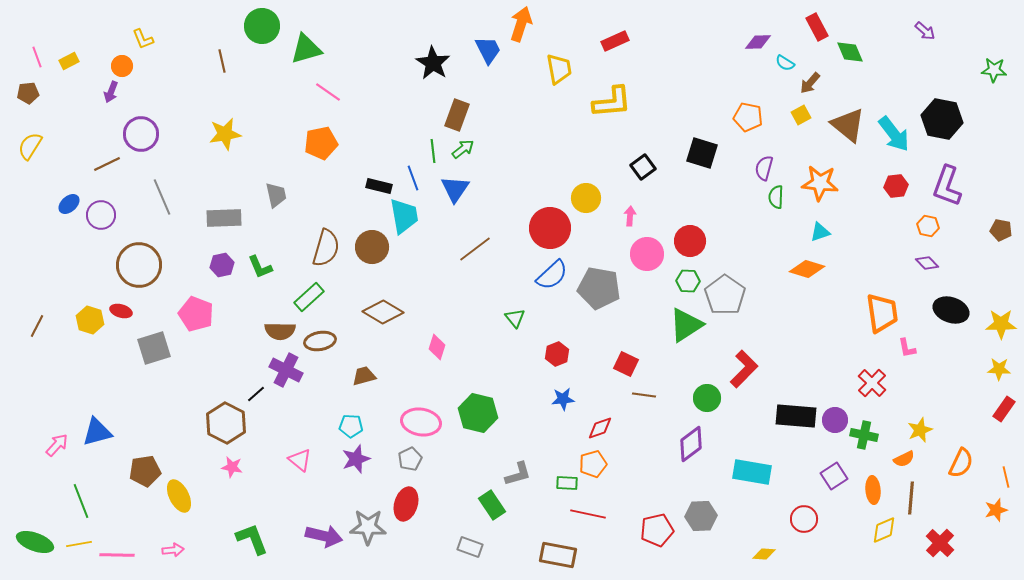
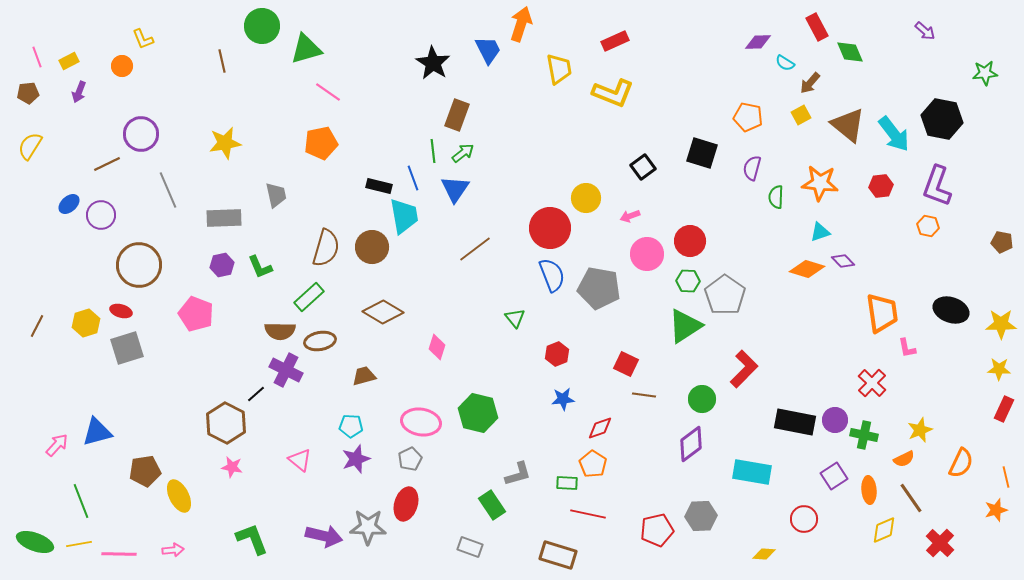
green star at (994, 70): moved 9 px left, 3 px down; rotated 10 degrees counterclockwise
purple arrow at (111, 92): moved 32 px left
yellow L-shape at (612, 102): moved 1 px right, 9 px up; rotated 27 degrees clockwise
yellow star at (225, 134): moved 9 px down
green arrow at (463, 149): moved 4 px down
purple semicircle at (764, 168): moved 12 px left
red hexagon at (896, 186): moved 15 px left
purple L-shape at (947, 186): moved 10 px left
gray line at (162, 197): moved 6 px right, 7 px up
pink arrow at (630, 216): rotated 114 degrees counterclockwise
brown pentagon at (1001, 230): moved 1 px right, 12 px down
purple diamond at (927, 263): moved 84 px left, 2 px up
blue semicircle at (552, 275): rotated 68 degrees counterclockwise
yellow hexagon at (90, 320): moved 4 px left, 3 px down; rotated 24 degrees clockwise
green triangle at (686, 325): moved 1 px left, 1 px down
gray square at (154, 348): moved 27 px left
green circle at (707, 398): moved 5 px left, 1 px down
red rectangle at (1004, 409): rotated 10 degrees counterclockwise
black rectangle at (796, 416): moved 1 px left, 6 px down; rotated 6 degrees clockwise
orange pentagon at (593, 464): rotated 24 degrees counterclockwise
orange ellipse at (873, 490): moved 4 px left
brown line at (911, 498): rotated 40 degrees counterclockwise
pink line at (117, 555): moved 2 px right, 1 px up
brown rectangle at (558, 555): rotated 6 degrees clockwise
